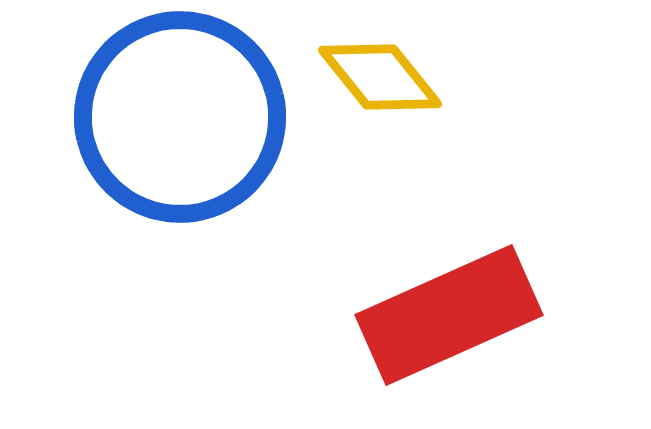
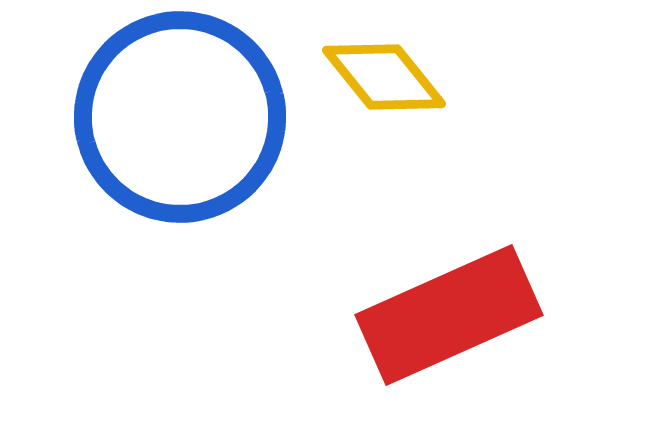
yellow diamond: moved 4 px right
